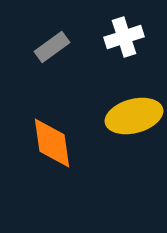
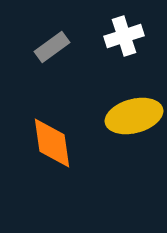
white cross: moved 1 px up
